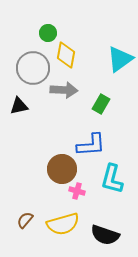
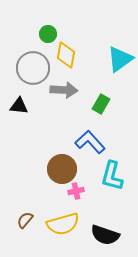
green circle: moved 1 px down
black triangle: rotated 18 degrees clockwise
blue L-shape: moved 1 px left, 3 px up; rotated 128 degrees counterclockwise
cyan L-shape: moved 3 px up
pink cross: moved 1 px left; rotated 28 degrees counterclockwise
